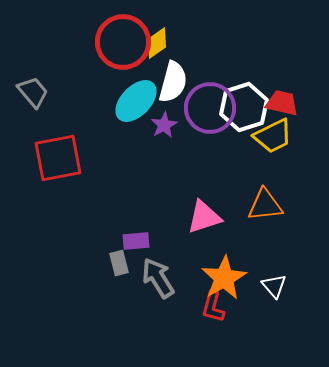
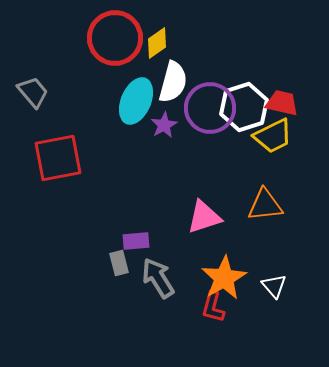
red circle: moved 8 px left, 4 px up
cyan ellipse: rotated 21 degrees counterclockwise
